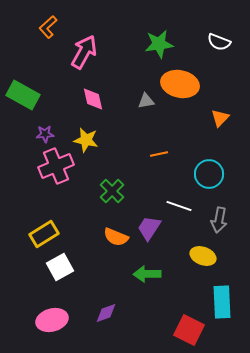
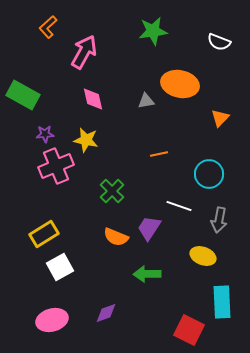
green star: moved 6 px left, 13 px up
